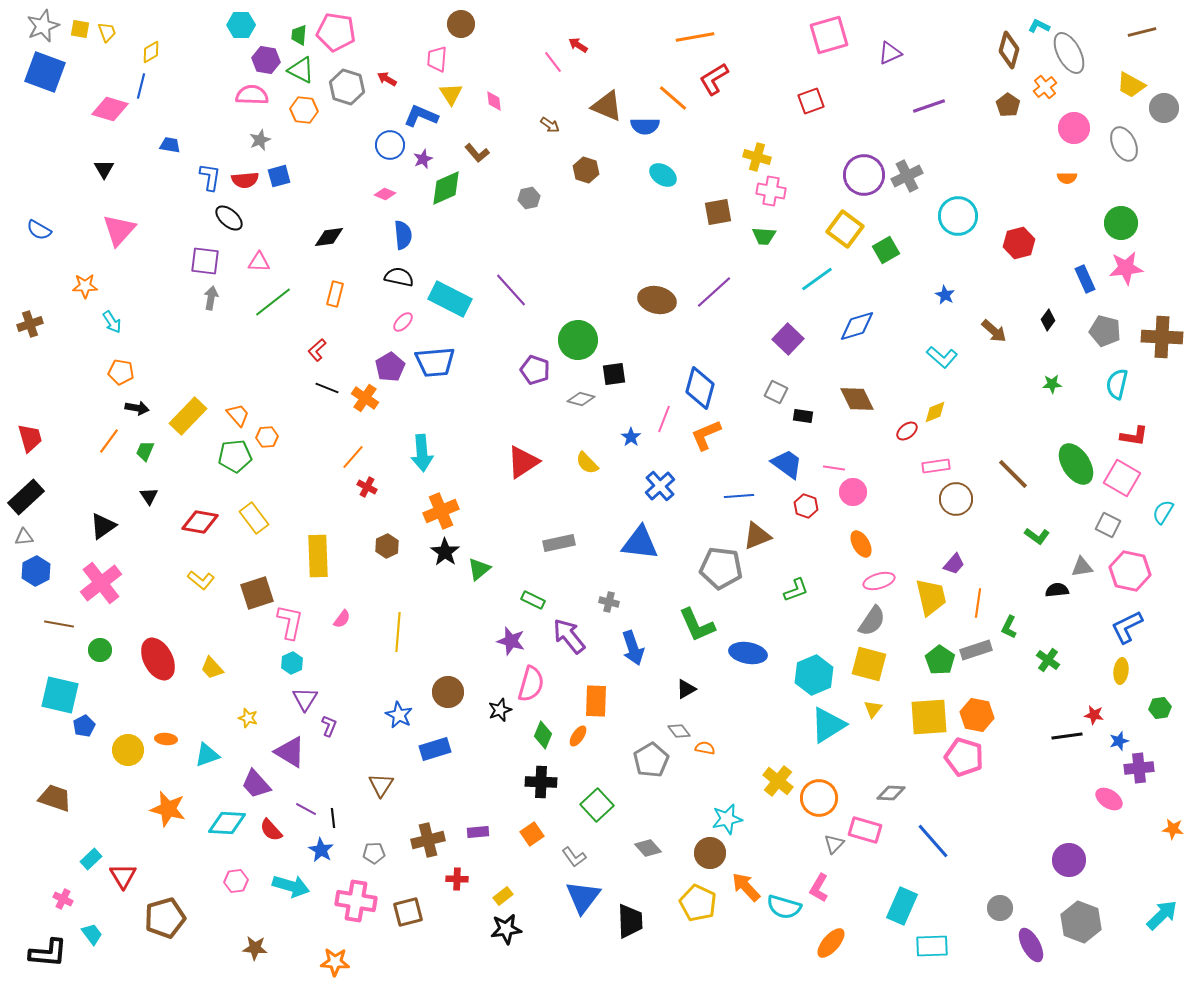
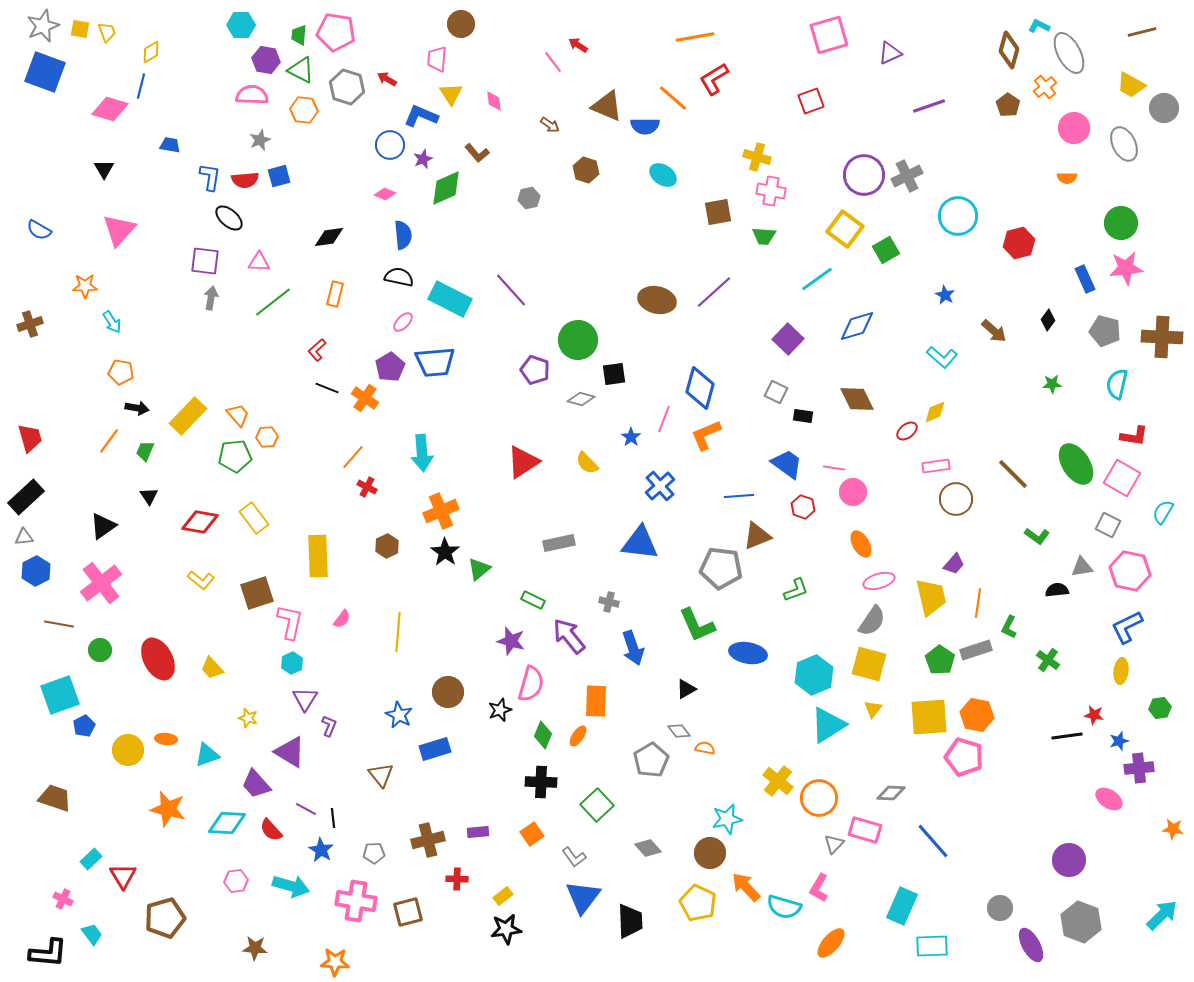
red hexagon at (806, 506): moved 3 px left, 1 px down
cyan square at (60, 695): rotated 33 degrees counterclockwise
brown triangle at (381, 785): moved 10 px up; rotated 12 degrees counterclockwise
